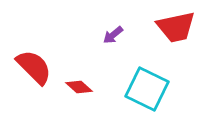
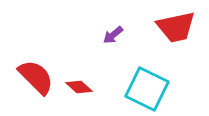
red semicircle: moved 2 px right, 10 px down
